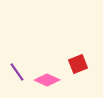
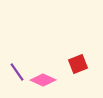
pink diamond: moved 4 px left
